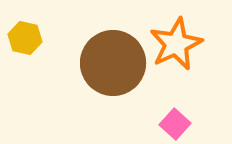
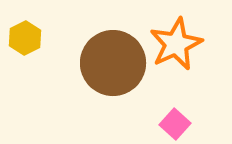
yellow hexagon: rotated 20 degrees clockwise
